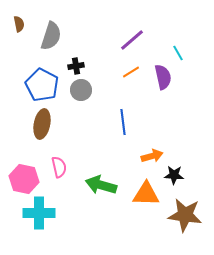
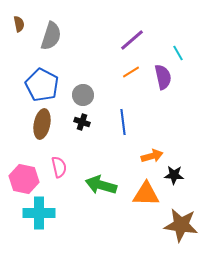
black cross: moved 6 px right, 56 px down; rotated 28 degrees clockwise
gray circle: moved 2 px right, 5 px down
brown star: moved 4 px left, 10 px down
